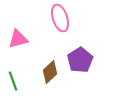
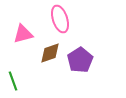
pink ellipse: moved 1 px down
pink triangle: moved 5 px right, 5 px up
brown diamond: moved 19 px up; rotated 25 degrees clockwise
